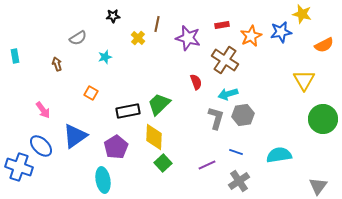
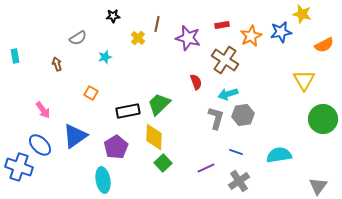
blue ellipse: moved 1 px left, 1 px up
purple line: moved 1 px left, 3 px down
